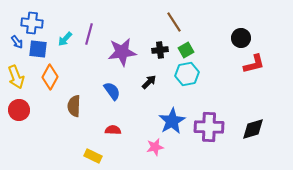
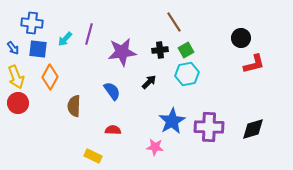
blue arrow: moved 4 px left, 6 px down
red circle: moved 1 px left, 7 px up
pink star: rotated 18 degrees clockwise
